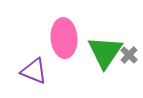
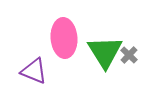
green triangle: rotated 6 degrees counterclockwise
